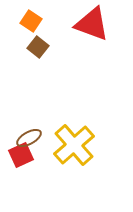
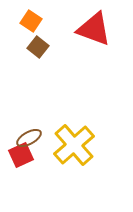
red triangle: moved 2 px right, 5 px down
